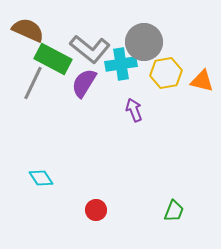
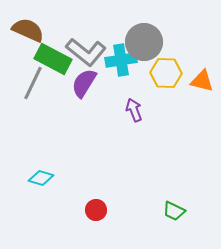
gray L-shape: moved 4 px left, 3 px down
cyan cross: moved 4 px up
yellow hexagon: rotated 12 degrees clockwise
cyan diamond: rotated 40 degrees counterclockwise
green trapezoid: rotated 95 degrees clockwise
